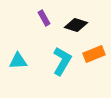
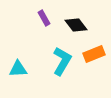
black diamond: rotated 35 degrees clockwise
cyan triangle: moved 8 px down
